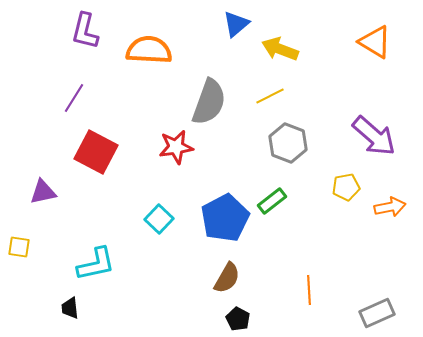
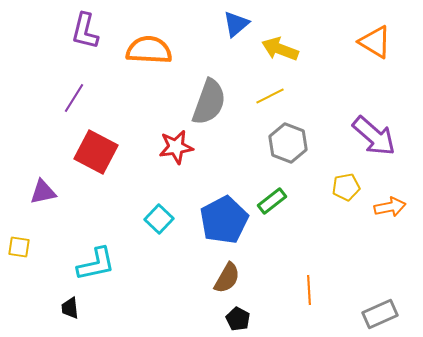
blue pentagon: moved 1 px left, 2 px down
gray rectangle: moved 3 px right, 1 px down
